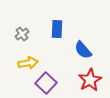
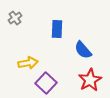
gray cross: moved 7 px left, 16 px up
